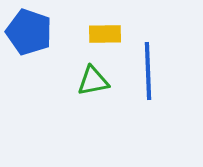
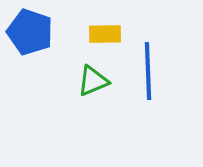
blue pentagon: moved 1 px right
green triangle: rotated 12 degrees counterclockwise
